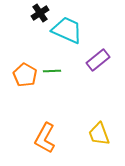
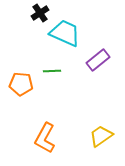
cyan trapezoid: moved 2 px left, 3 px down
orange pentagon: moved 4 px left, 9 px down; rotated 25 degrees counterclockwise
yellow trapezoid: moved 2 px right, 2 px down; rotated 75 degrees clockwise
